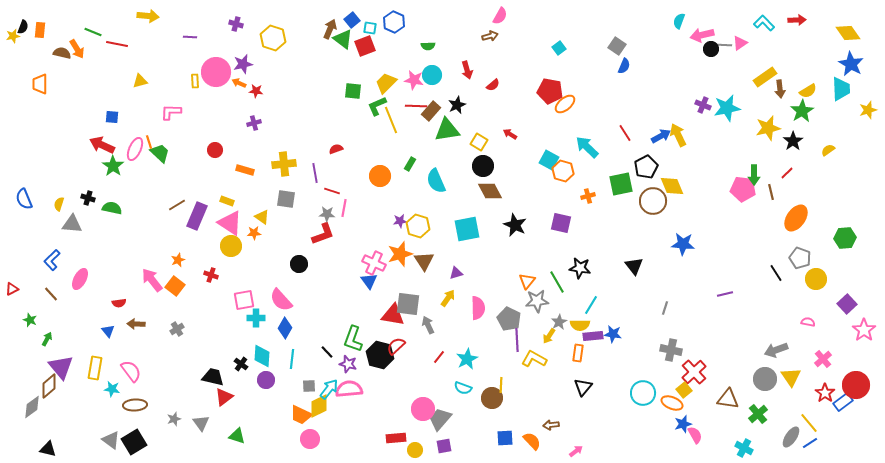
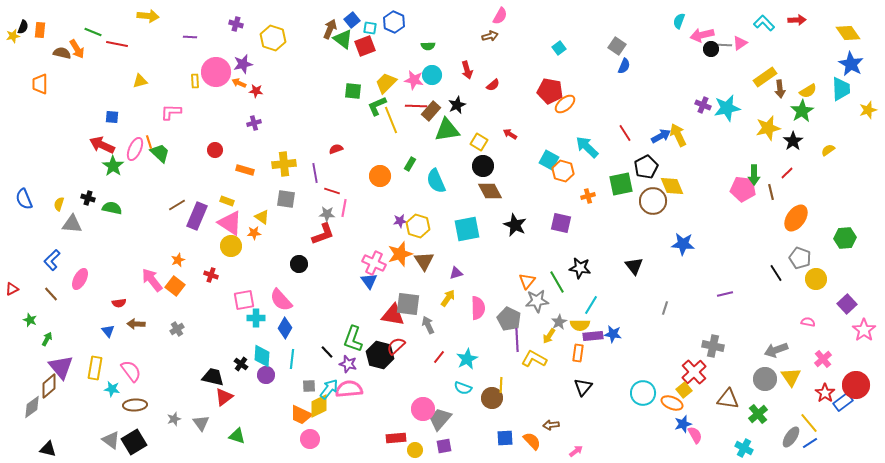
gray cross at (671, 350): moved 42 px right, 4 px up
purple circle at (266, 380): moved 5 px up
